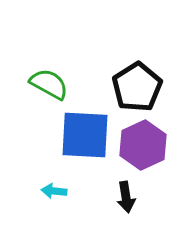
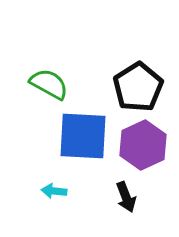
black pentagon: moved 1 px right
blue square: moved 2 px left, 1 px down
black arrow: rotated 12 degrees counterclockwise
